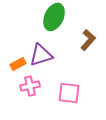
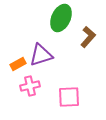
green ellipse: moved 7 px right, 1 px down
brown L-shape: moved 3 px up
pink square: moved 4 px down; rotated 10 degrees counterclockwise
